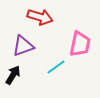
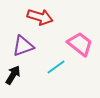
pink trapezoid: rotated 64 degrees counterclockwise
